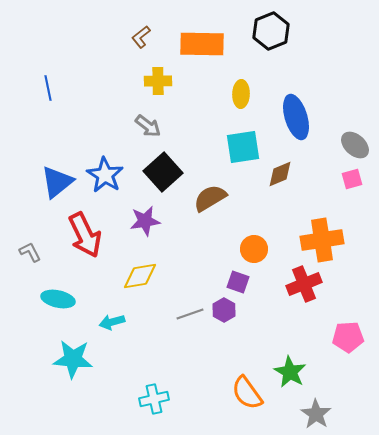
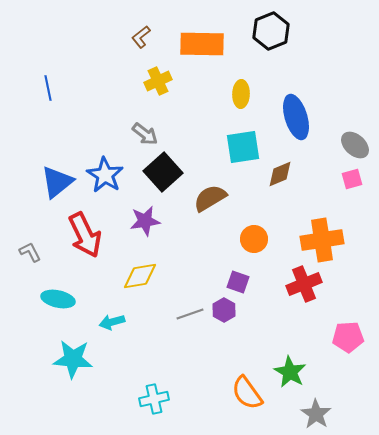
yellow cross: rotated 24 degrees counterclockwise
gray arrow: moved 3 px left, 8 px down
orange circle: moved 10 px up
